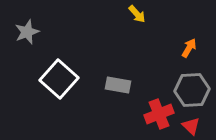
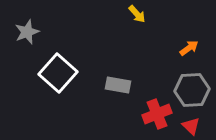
orange arrow: rotated 24 degrees clockwise
white square: moved 1 px left, 6 px up
red cross: moved 2 px left
